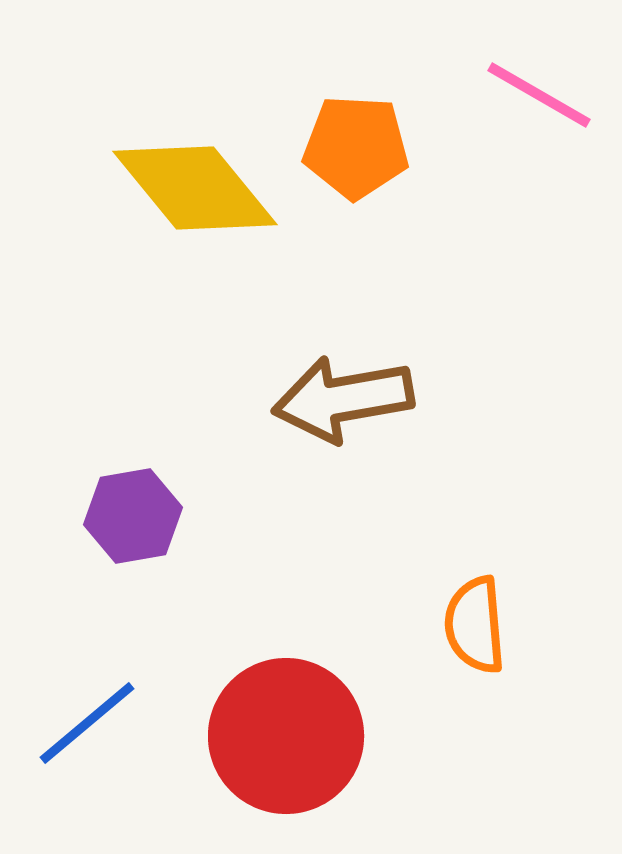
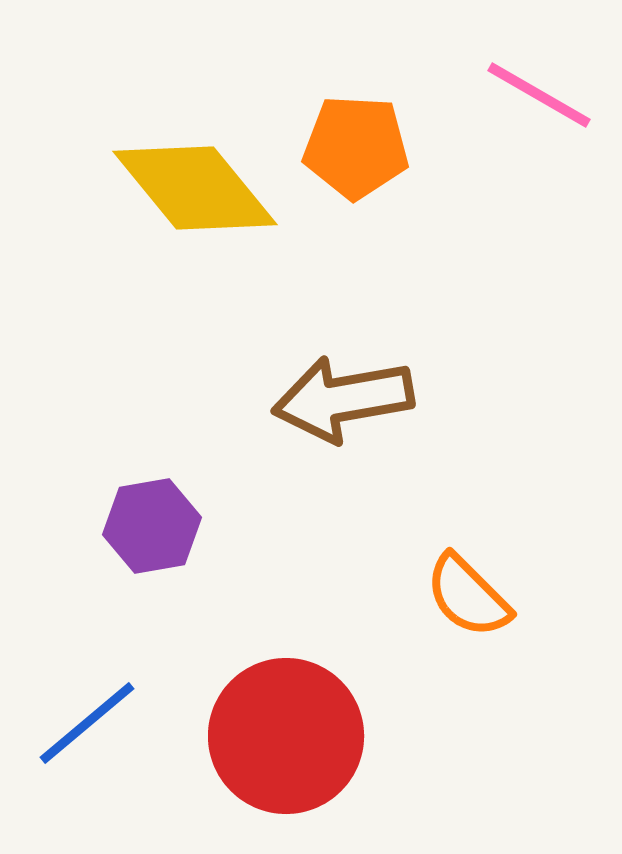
purple hexagon: moved 19 px right, 10 px down
orange semicircle: moved 7 px left, 29 px up; rotated 40 degrees counterclockwise
